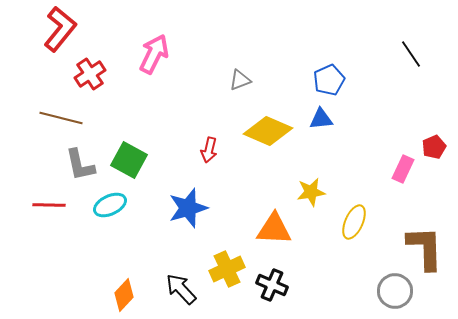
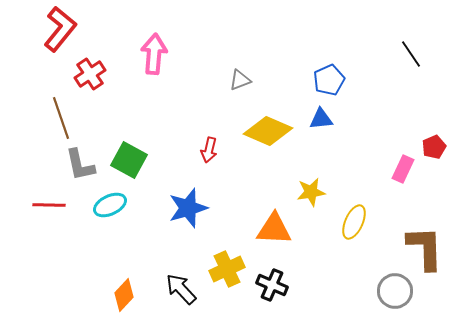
pink arrow: rotated 21 degrees counterclockwise
brown line: rotated 57 degrees clockwise
